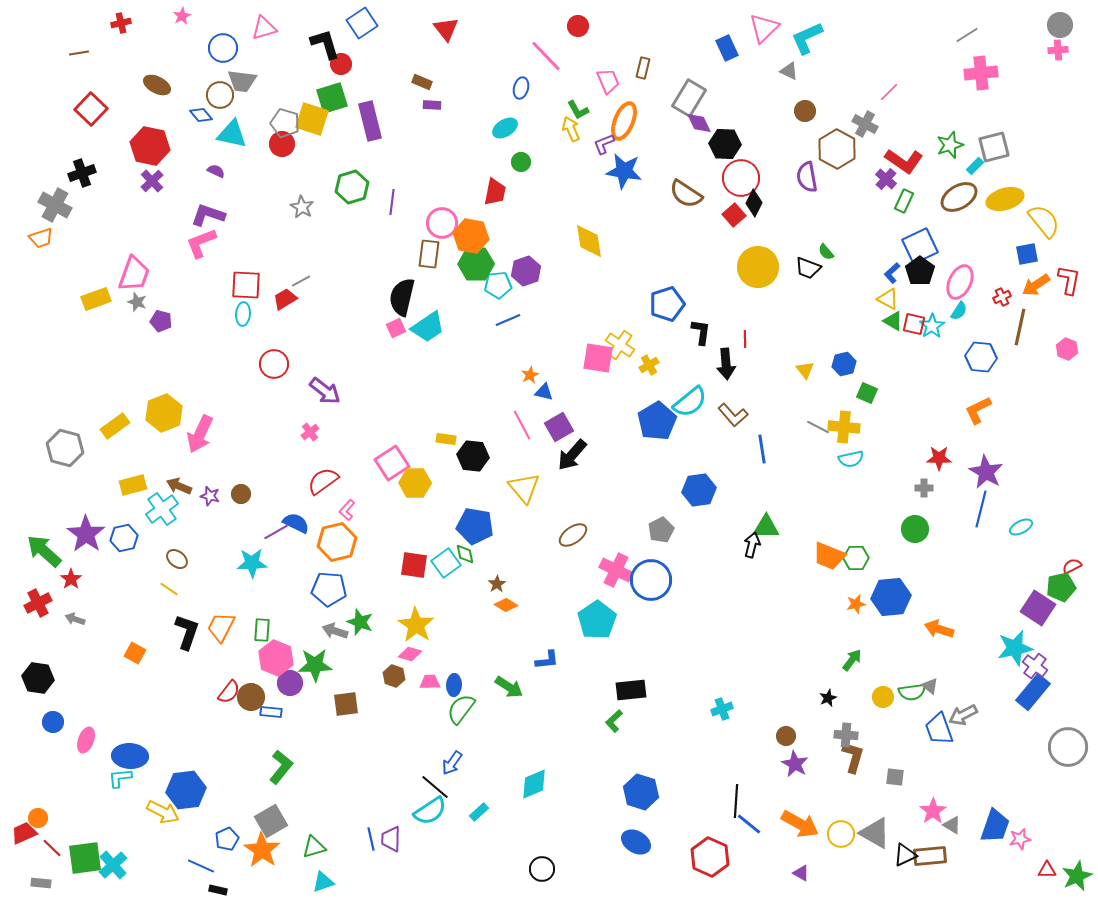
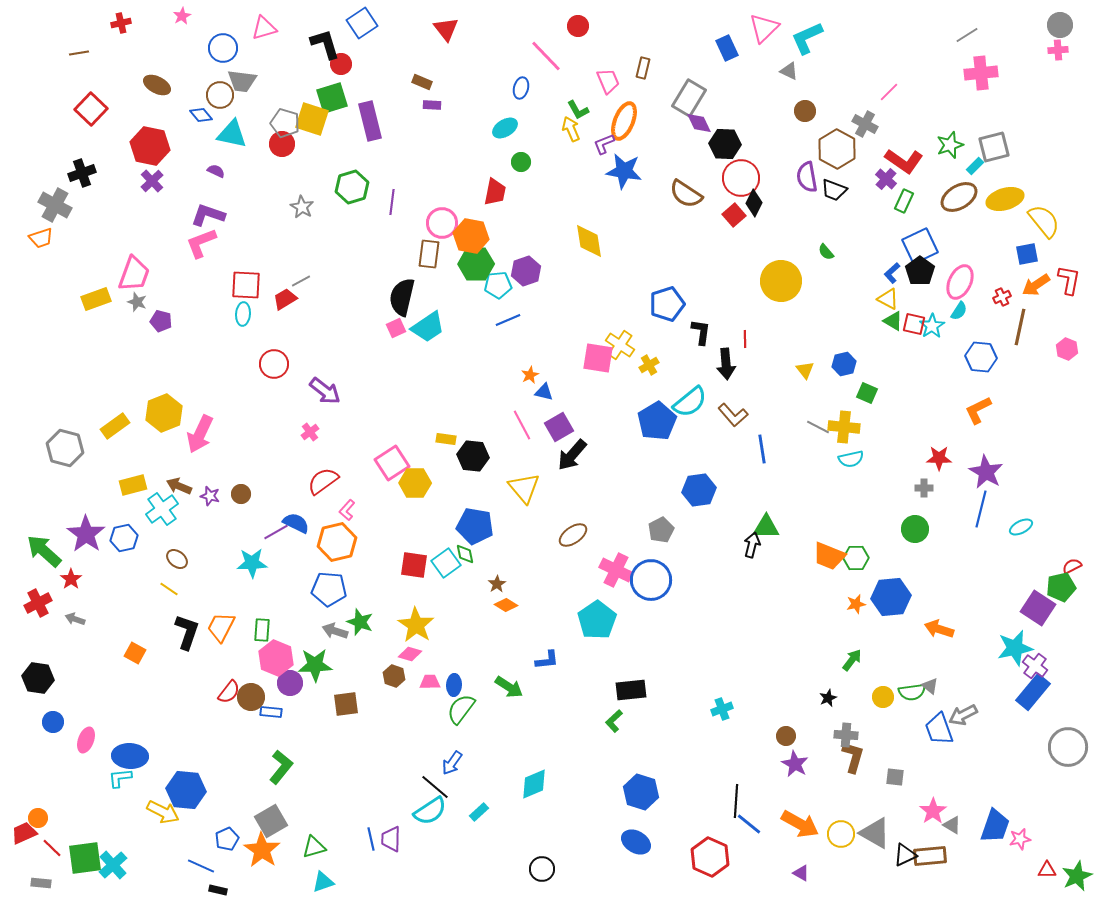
yellow circle at (758, 267): moved 23 px right, 14 px down
black trapezoid at (808, 268): moved 26 px right, 78 px up
blue hexagon at (186, 790): rotated 12 degrees clockwise
